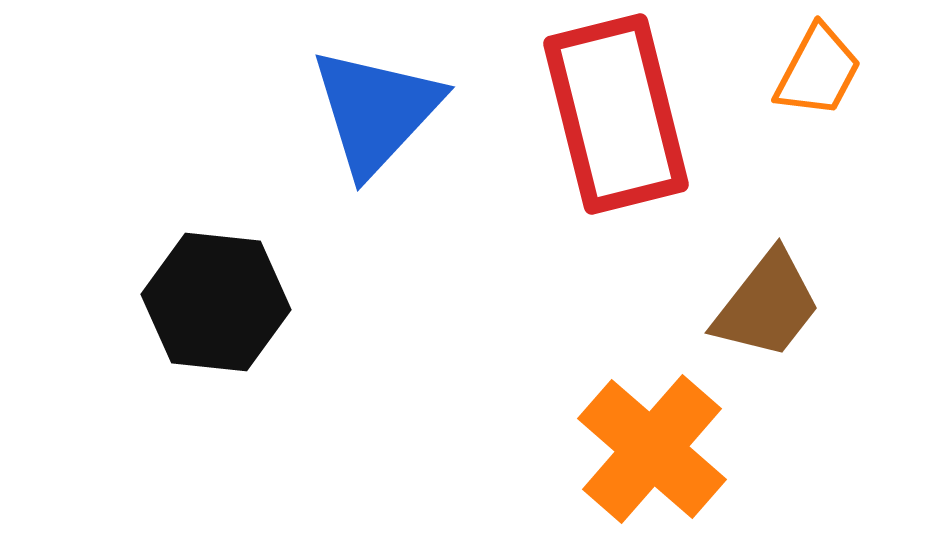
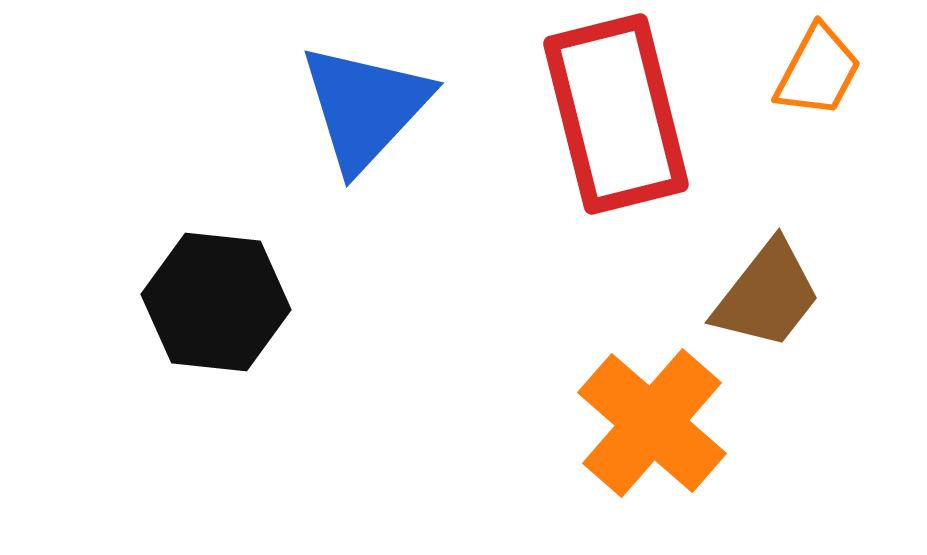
blue triangle: moved 11 px left, 4 px up
brown trapezoid: moved 10 px up
orange cross: moved 26 px up
